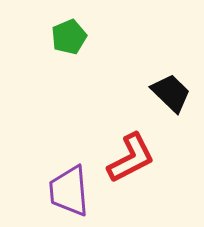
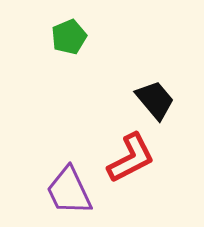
black trapezoid: moved 16 px left, 7 px down; rotated 6 degrees clockwise
purple trapezoid: rotated 20 degrees counterclockwise
